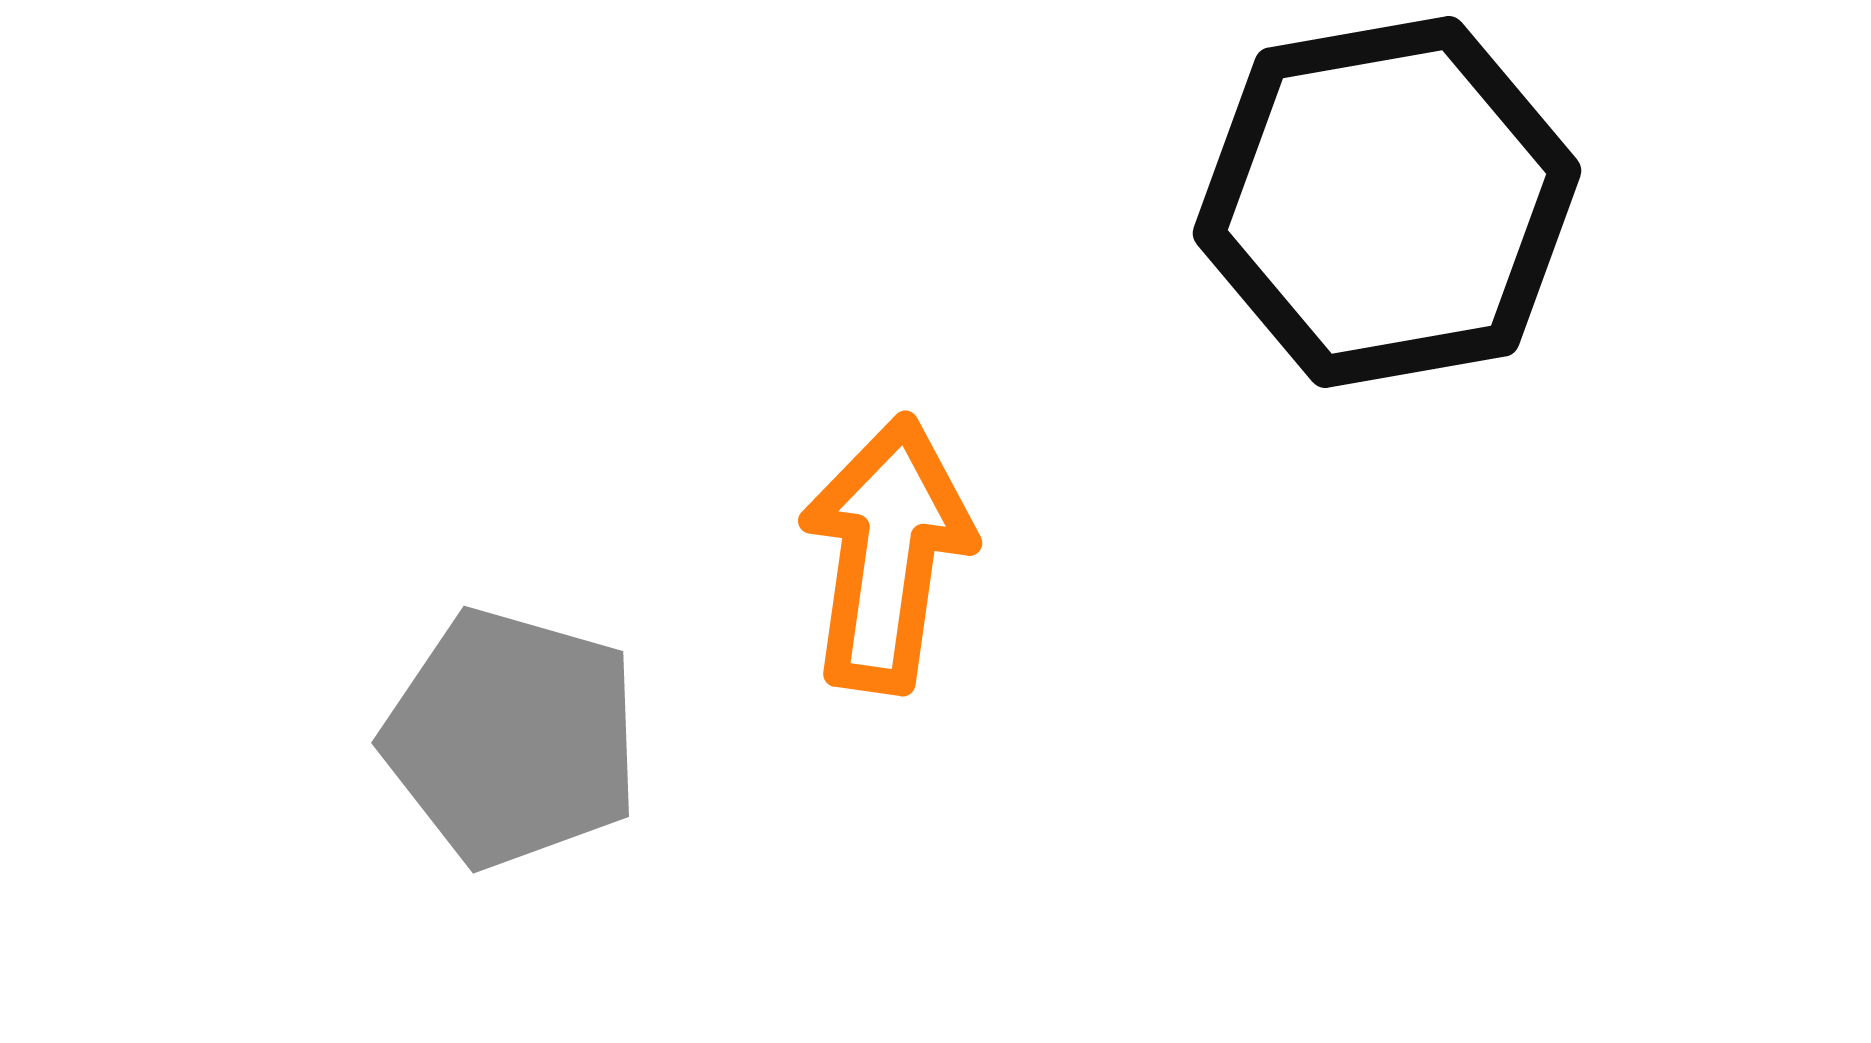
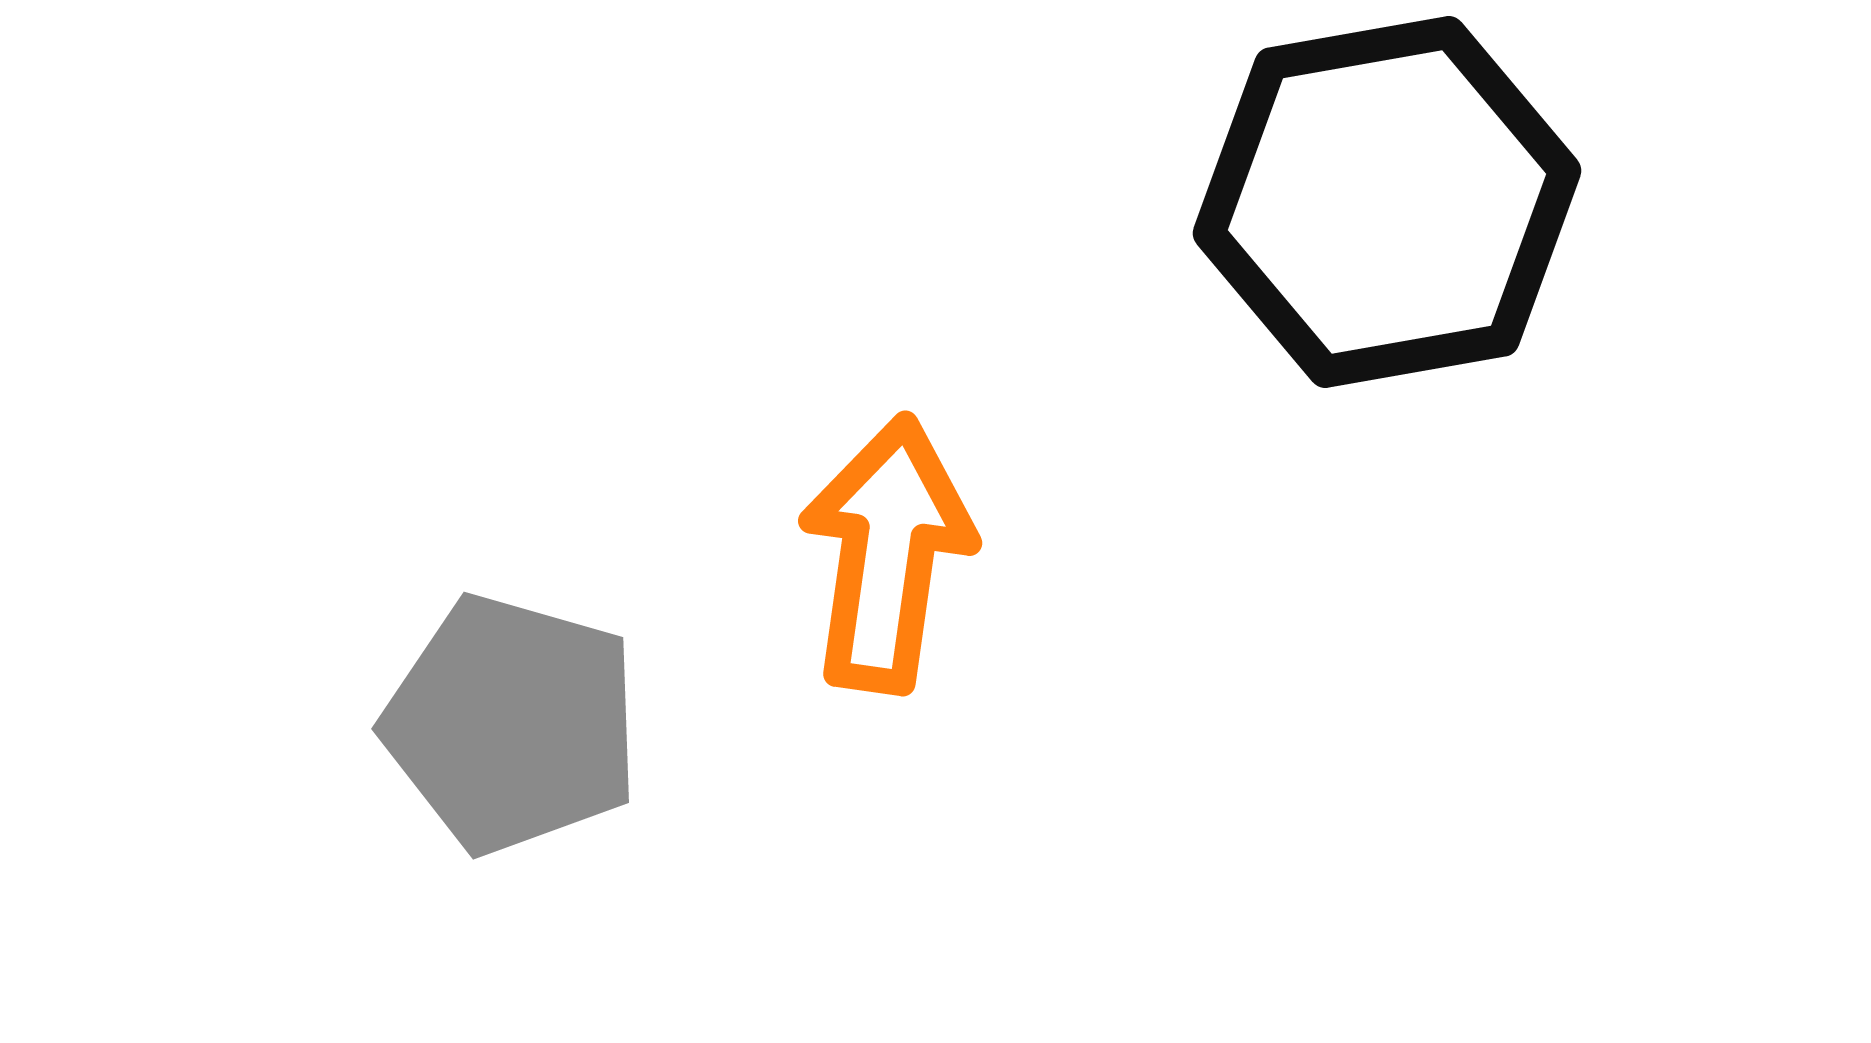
gray pentagon: moved 14 px up
